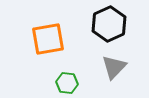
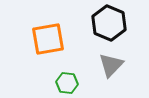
black hexagon: moved 1 px up; rotated 12 degrees counterclockwise
gray triangle: moved 3 px left, 2 px up
